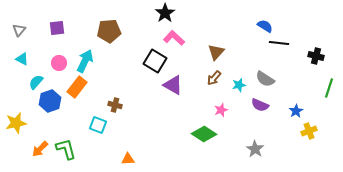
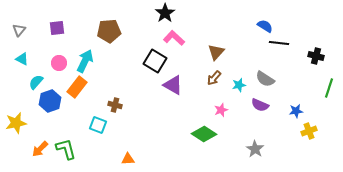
blue star: rotated 24 degrees clockwise
